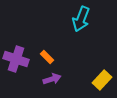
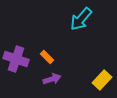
cyan arrow: rotated 20 degrees clockwise
